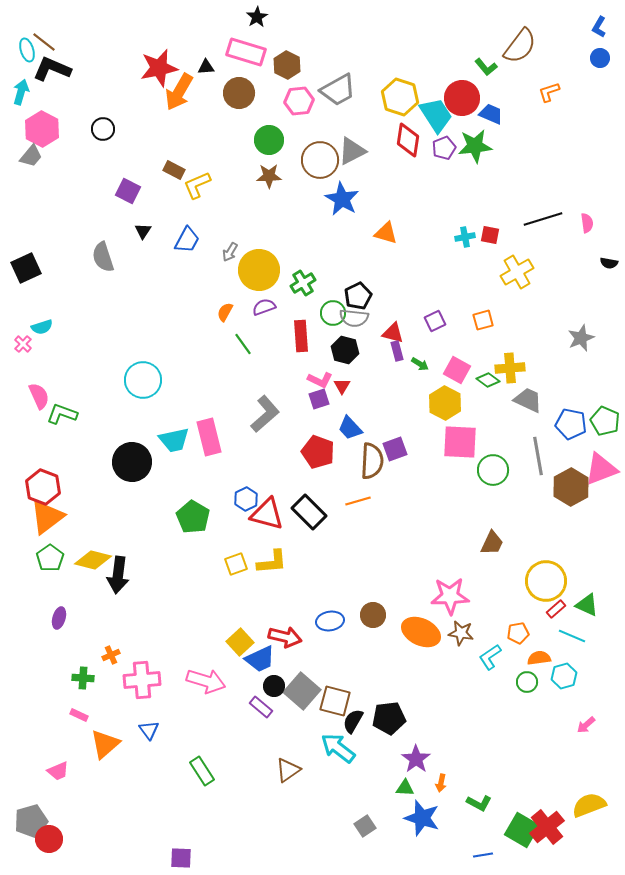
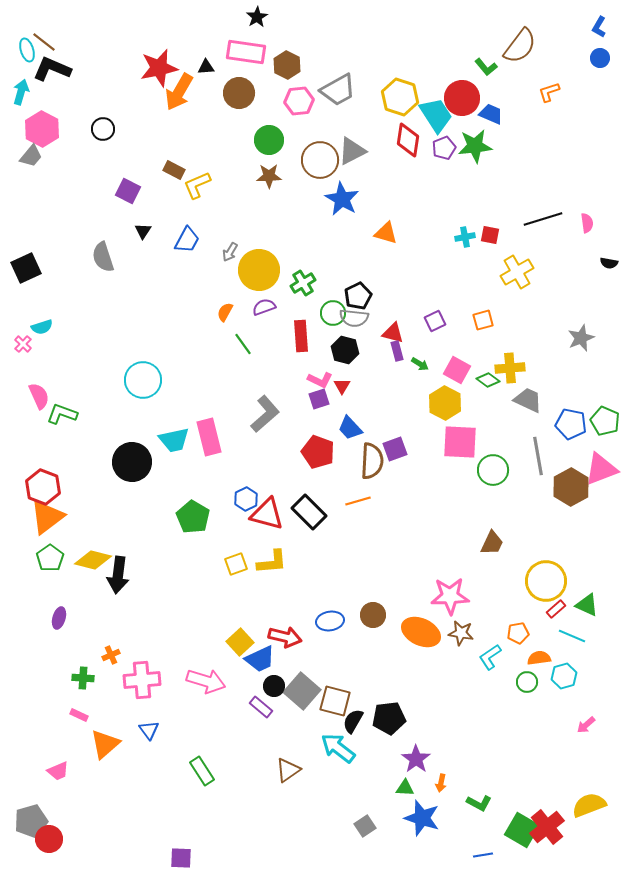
pink rectangle at (246, 52): rotated 9 degrees counterclockwise
